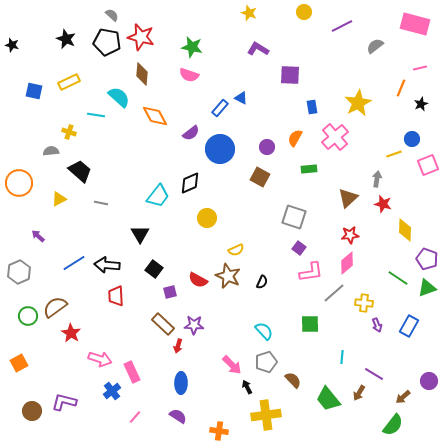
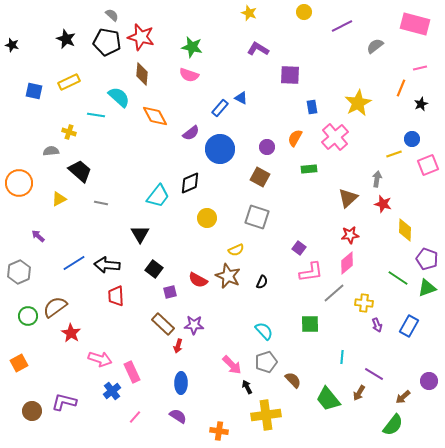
gray square at (294, 217): moved 37 px left
